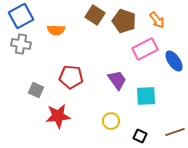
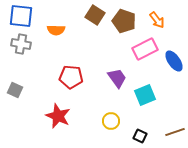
blue square: rotated 35 degrees clockwise
purple trapezoid: moved 2 px up
gray square: moved 21 px left
cyan square: moved 1 px left, 1 px up; rotated 20 degrees counterclockwise
red star: rotated 30 degrees clockwise
